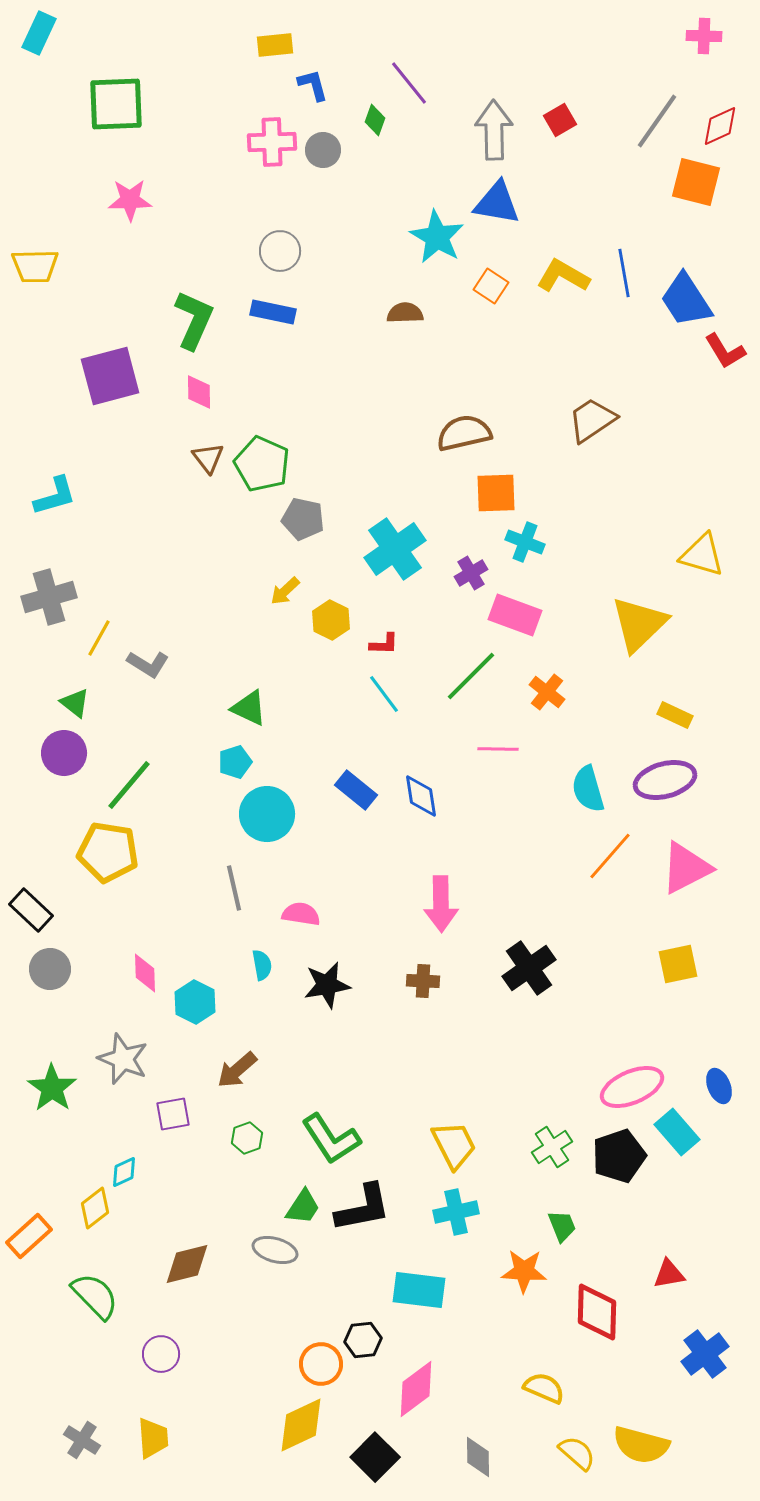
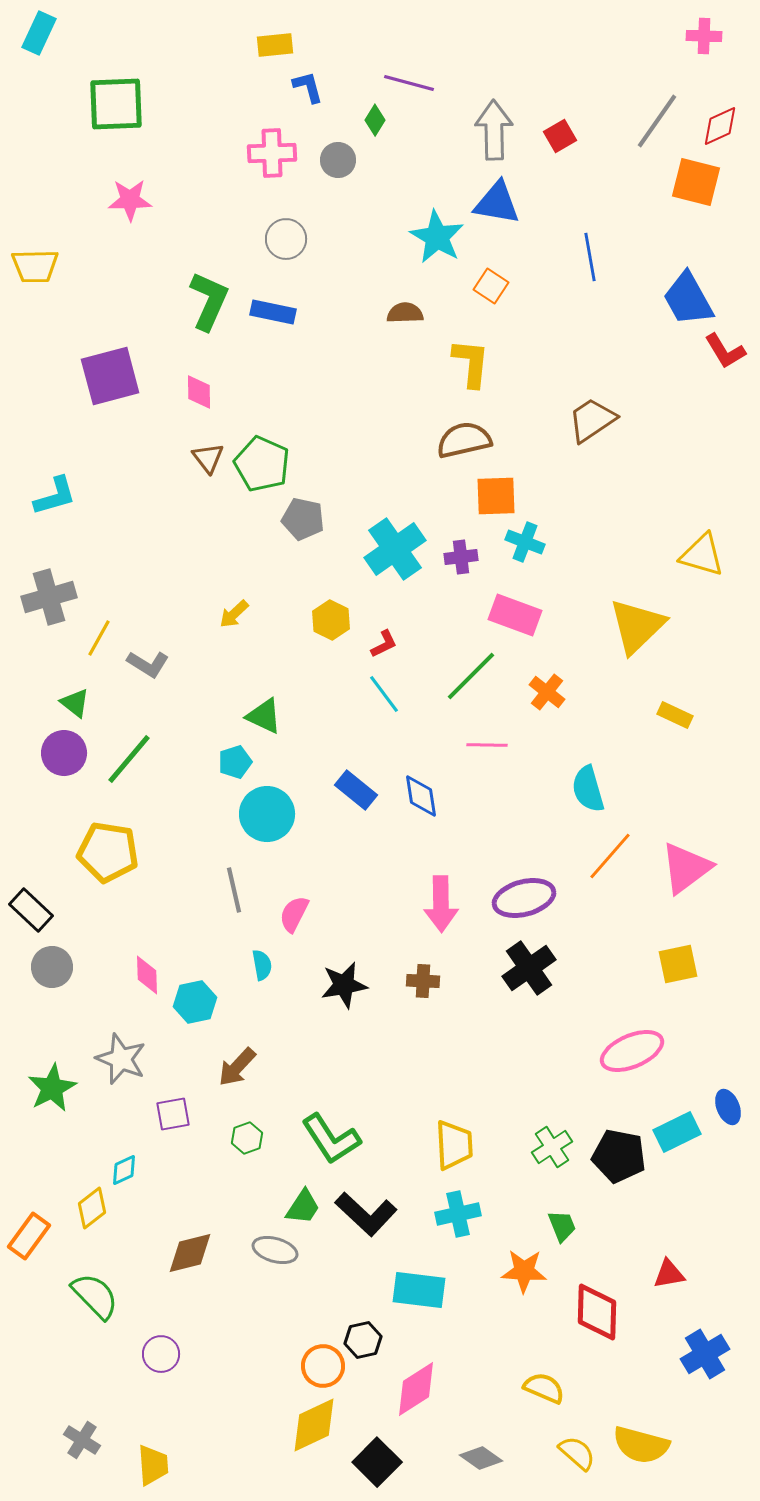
purple line at (409, 83): rotated 36 degrees counterclockwise
blue L-shape at (313, 85): moved 5 px left, 2 px down
green diamond at (375, 120): rotated 12 degrees clockwise
red square at (560, 120): moved 16 px down
pink cross at (272, 142): moved 11 px down
gray circle at (323, 150): moved 15 px right, 10 px down
gray circle at (280, 251): moved 6 px right, 12 px up
blue line at (624, 273): moved 34 px left, 16 px up
yellow L-shape at (563, 276): moved 92 px left, 87 px down; rotated 66 degrees clockwise
blue trapezoid at (686, 300): moved 2 px right, 1 px up; rotated 4 degrees clockwise
green L-shape at (194, 320): moved 15 px right, 19 px up
brown semicircle at (464, 433): moved 7 px down
orange square at (496, 493): moved 3 px down
purple cross at (471, 573): moved 10 px left, 16 px up; rotated 24 degrees clockwise
yellow arrow at (285, 591): moved 51 px left, 23 px down
yellow triangle at (639, 624): moved 2 px left, 2 px down
red L-shape at (384, 644): rotated 28 degrees counterclockwise
green triangle at (249, 708): moved 15 px right, 8 px down
pink line at (498, 749): moved 11 px left, 4 px up
purple ellipse at (665, 780): moved 141 px left, 118 px down
green line at (129, 785): moved 26 px up
pink triangle at (686, 868): rotated 10 degrees counterclockwise
gray line at (234, 888): moved 2 px down
pink semicircle at (301, 914): moved 7 px left; rotated 72 degrees counterclockwise
gray circle at (50, 969): moved 2 px right, 2 px up
pink diamond at (145, 973): moved 2 px right, 2 px down
black star at (327, 985): moved 17 px right
cyan hexagon at (195, 1002): rotated 21 degrees clockwise
gray star at (123, 1059): moved 2 px left
brown arrow at (237, 1070): moved 3 px up; rotated 6 degrees counterclockwise
blue ellipse at (719, 1086): moved 9 px right, 21 px down
pink ellipse at (632, 1087): moved 36 px up
green star at (52, 1088): rotated 9 degrees clockwise
cyan rectangle at (677, 1132): rotated 75 degrees counterclockwise
yellow trapezoid at (454, 1145): rotated 24 degrees clockwise
black pentagon at (619, 1156): rotated 30 degrees clockwise
cyan diamond at (124, 1172): moved 2 px up
yellow diamond at (95, 1208): moved 3 px left
black L-shape at (363, 1208): moved 3 px right, 6 px down; rotated 54 degrees clockwise
cyan cross at (456, 1212): moved 2 px right, 2 px down
orange rectangle at (29, 1236): rotated 12 degrees counterclockwise
brown diamond at (187, 1264): moved 3 px right, 11 px up
black hexagon at (363, 1340): rotated 6 degrees counterclockwise
blue cross at (705, 1354): rotated 6 degrees clockwise
orange circle at (321, 1364): moved 2 px right, 2 px down
pink diamond at (416, 1389): rotated 4 degrees clockwise
yellow diamond at (301, 1425): moved 13 px right
yellow trapezoid at (153, 1438): moved 27 px down
black square at (375, 1457): moved 2 px right, 5 px down
gray diamond at (478, 1457): moved 3 px right, 1 px down; rotated 54 degrees counterclockwise
